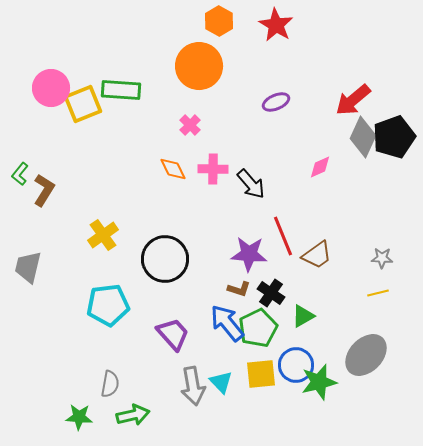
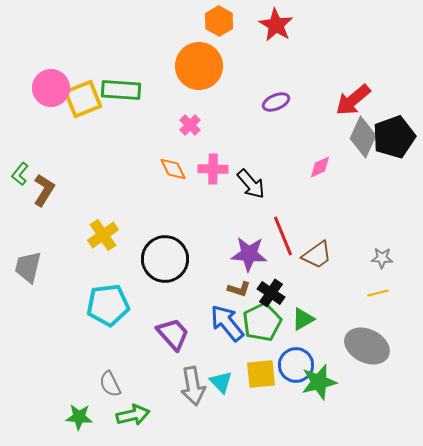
yellow square at (83, 104): moved 5 px up
green triangle at (303, 316): moved 3 px down
green pentagon at (258, 328): moved 4 px right, 6 px up
gray ellipse at (366, 355): moved 1 px right, 9 px up; rotated 72 degrees clockwise
gray semicircle at (110, 384): rotated 144 degrees clockwise
